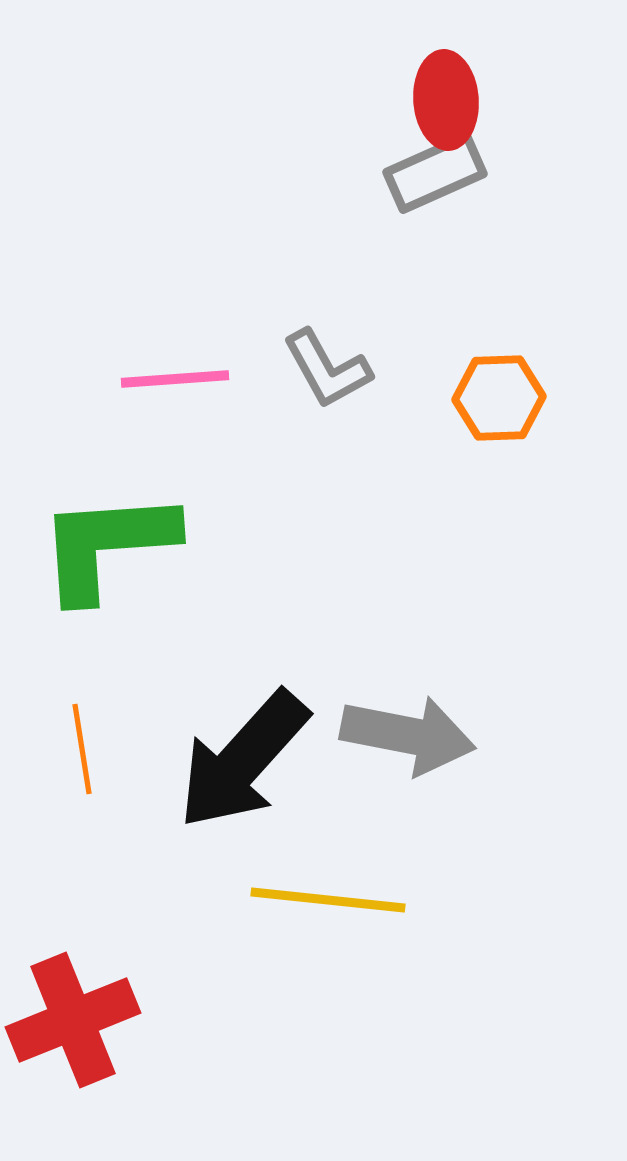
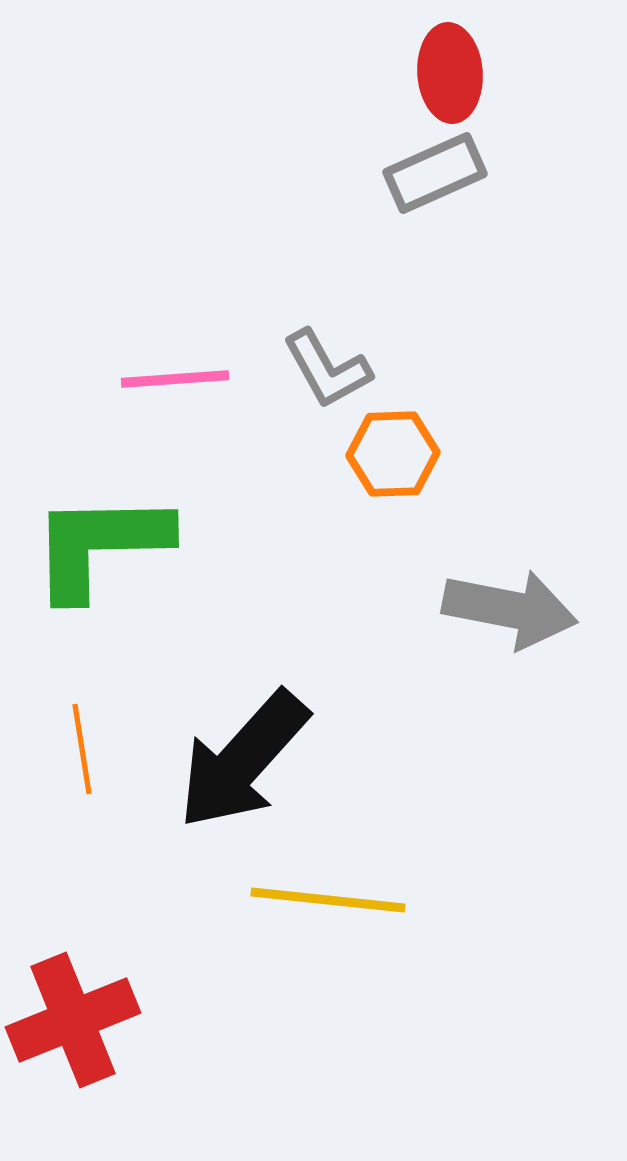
red ellipse: moved 4 px right, 27 px up
orange hexagon: moved 106 px left, 56 px down
green L-shape: moved 7 px left; rotated 3 degrees clockwise
gray arrow: moved 102 px right, 126 px up
